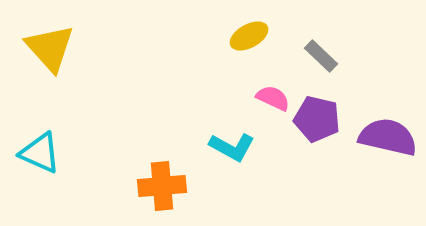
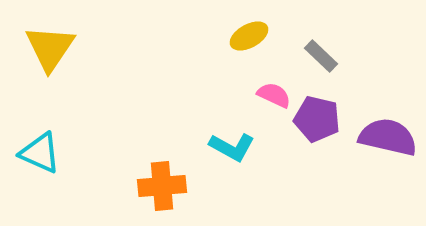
yellow triangle: rotated 16 degrees clockwise
pink semicircle: moved 1 px right, 3 px up
